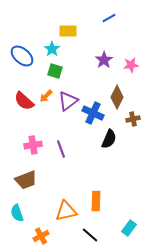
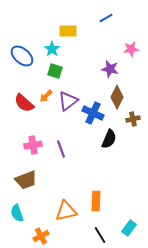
blue line: moved 3 px left
purple star: moved 6 px right, 9 px down; rotated 24 degrees counterclockwise
pink star: moved 16 px up
red semicircle: moved 2 px down
black line: moved 10 px right; rotated 18 degrees clockwise
